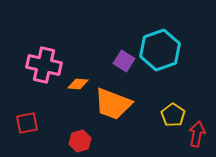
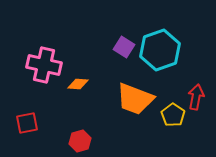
purple square: moved 14 px up
orange trapezoid: moved 22 px right, 5 px up
red arrow: moved 1 px left, 37 px up
